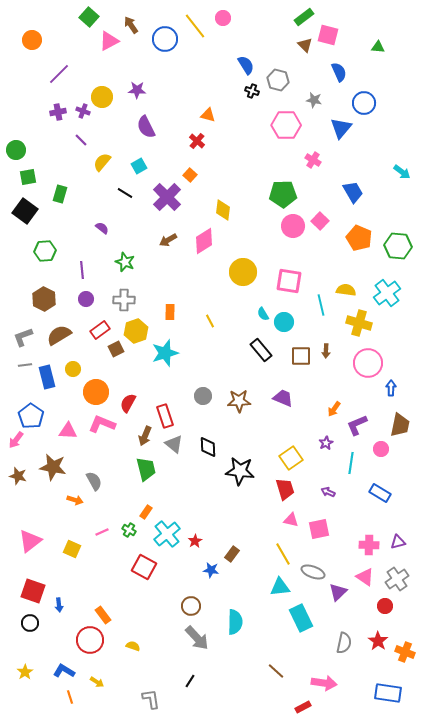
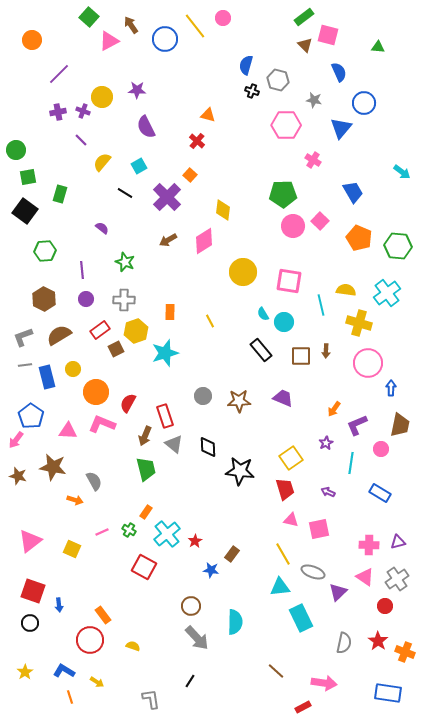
blue semicircle at (246, 65): rotated 132 degrees counterclockwise
